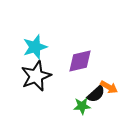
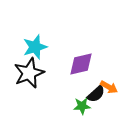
purple diamond: moved 1 px right, 3 px down
black star: moved 7 px left, 3 px up
